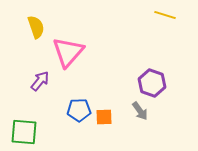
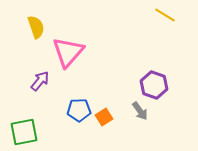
yellow line: rotated 15 degrees clockwise
purple hexagon: moved 2 px right, 2 px down
orange square: rotated 30 degrees counterclockwise
green square: rotated 16 degrees counterclockwise
